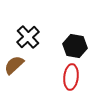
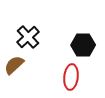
black hexagon: moved 8 px right, 1 px up; rotated 10 degrees counterclockwise
